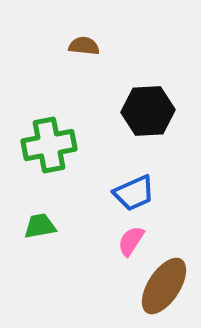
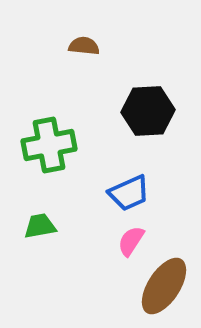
blue trapezoid: moved 5 px left
